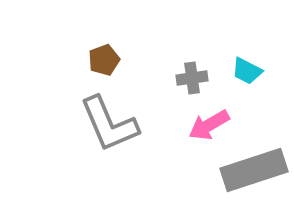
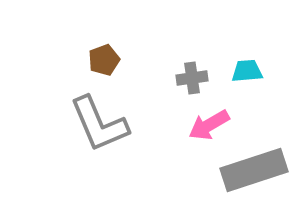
cyan trapezoid: rotated 148 degrees clockwise
gray L-shape: moved 10 px left
